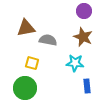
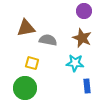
brown star: moved 1 px left, 1 px down
